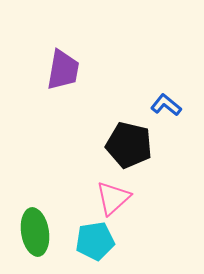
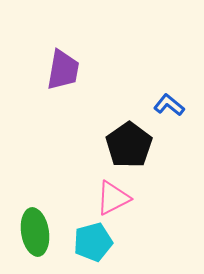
blue L-shape: moved 3 px right
black pentagon: rotated 24 degrees clockwise
pink triangle: rotated 15 degrees clockwise
cyan pentagon: moved 2 px left, 1 px down; rotated 6 degrees counterclockwise
